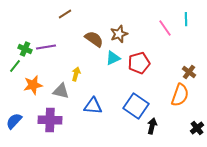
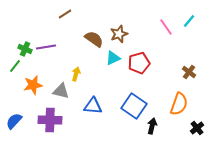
cyan line: moved 3 px right, 2 px down; rotated 40 degrees clockwise
pink line: moved 1 px right, 1 px up
orange semicircle: moved 1 px left, 9 px down
blue square: moved 2 px left
